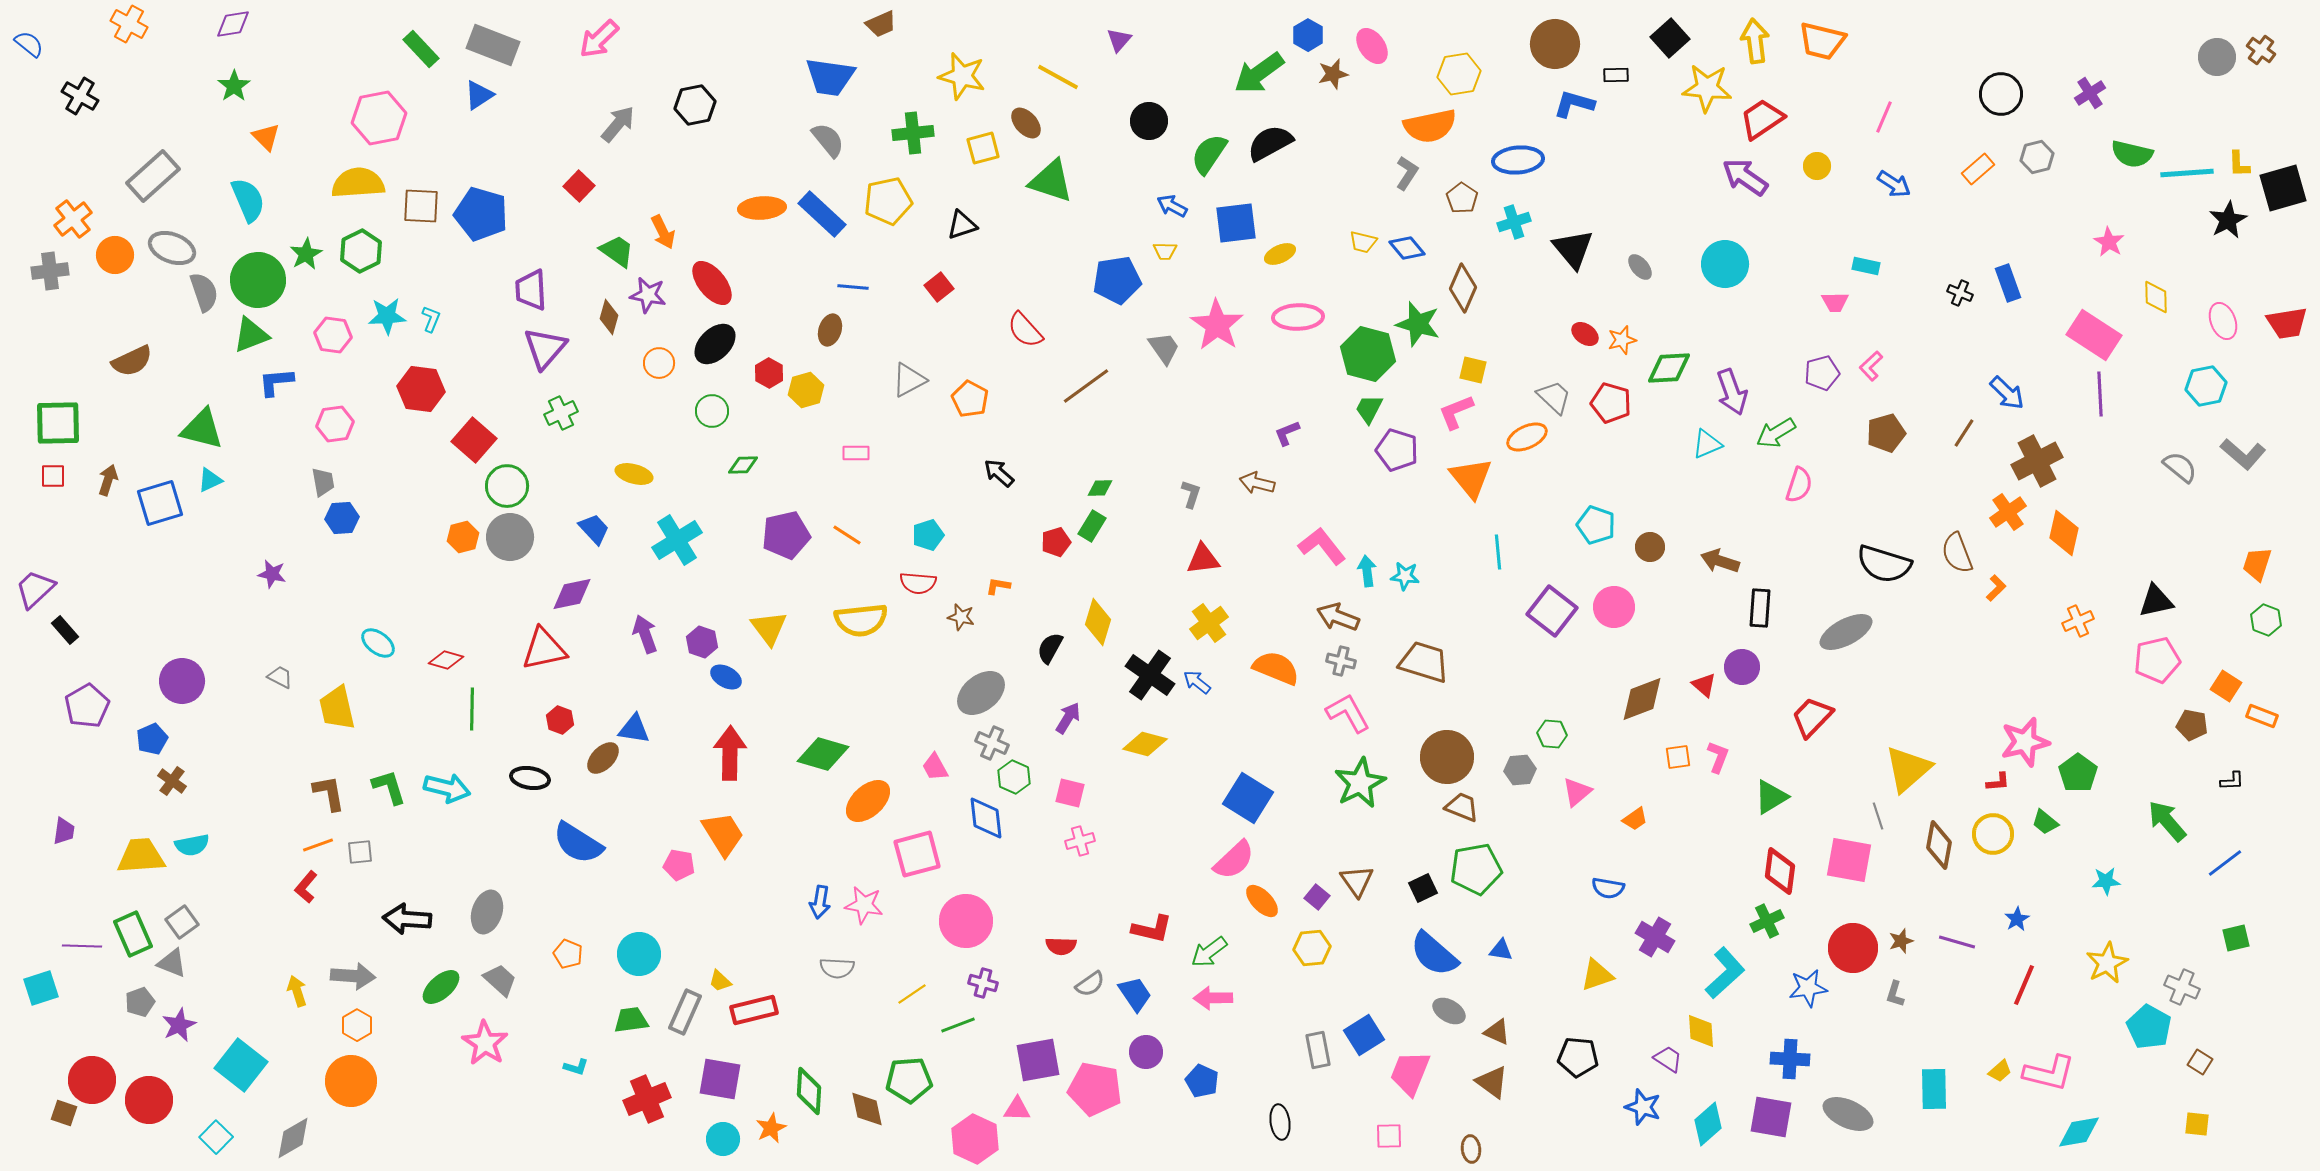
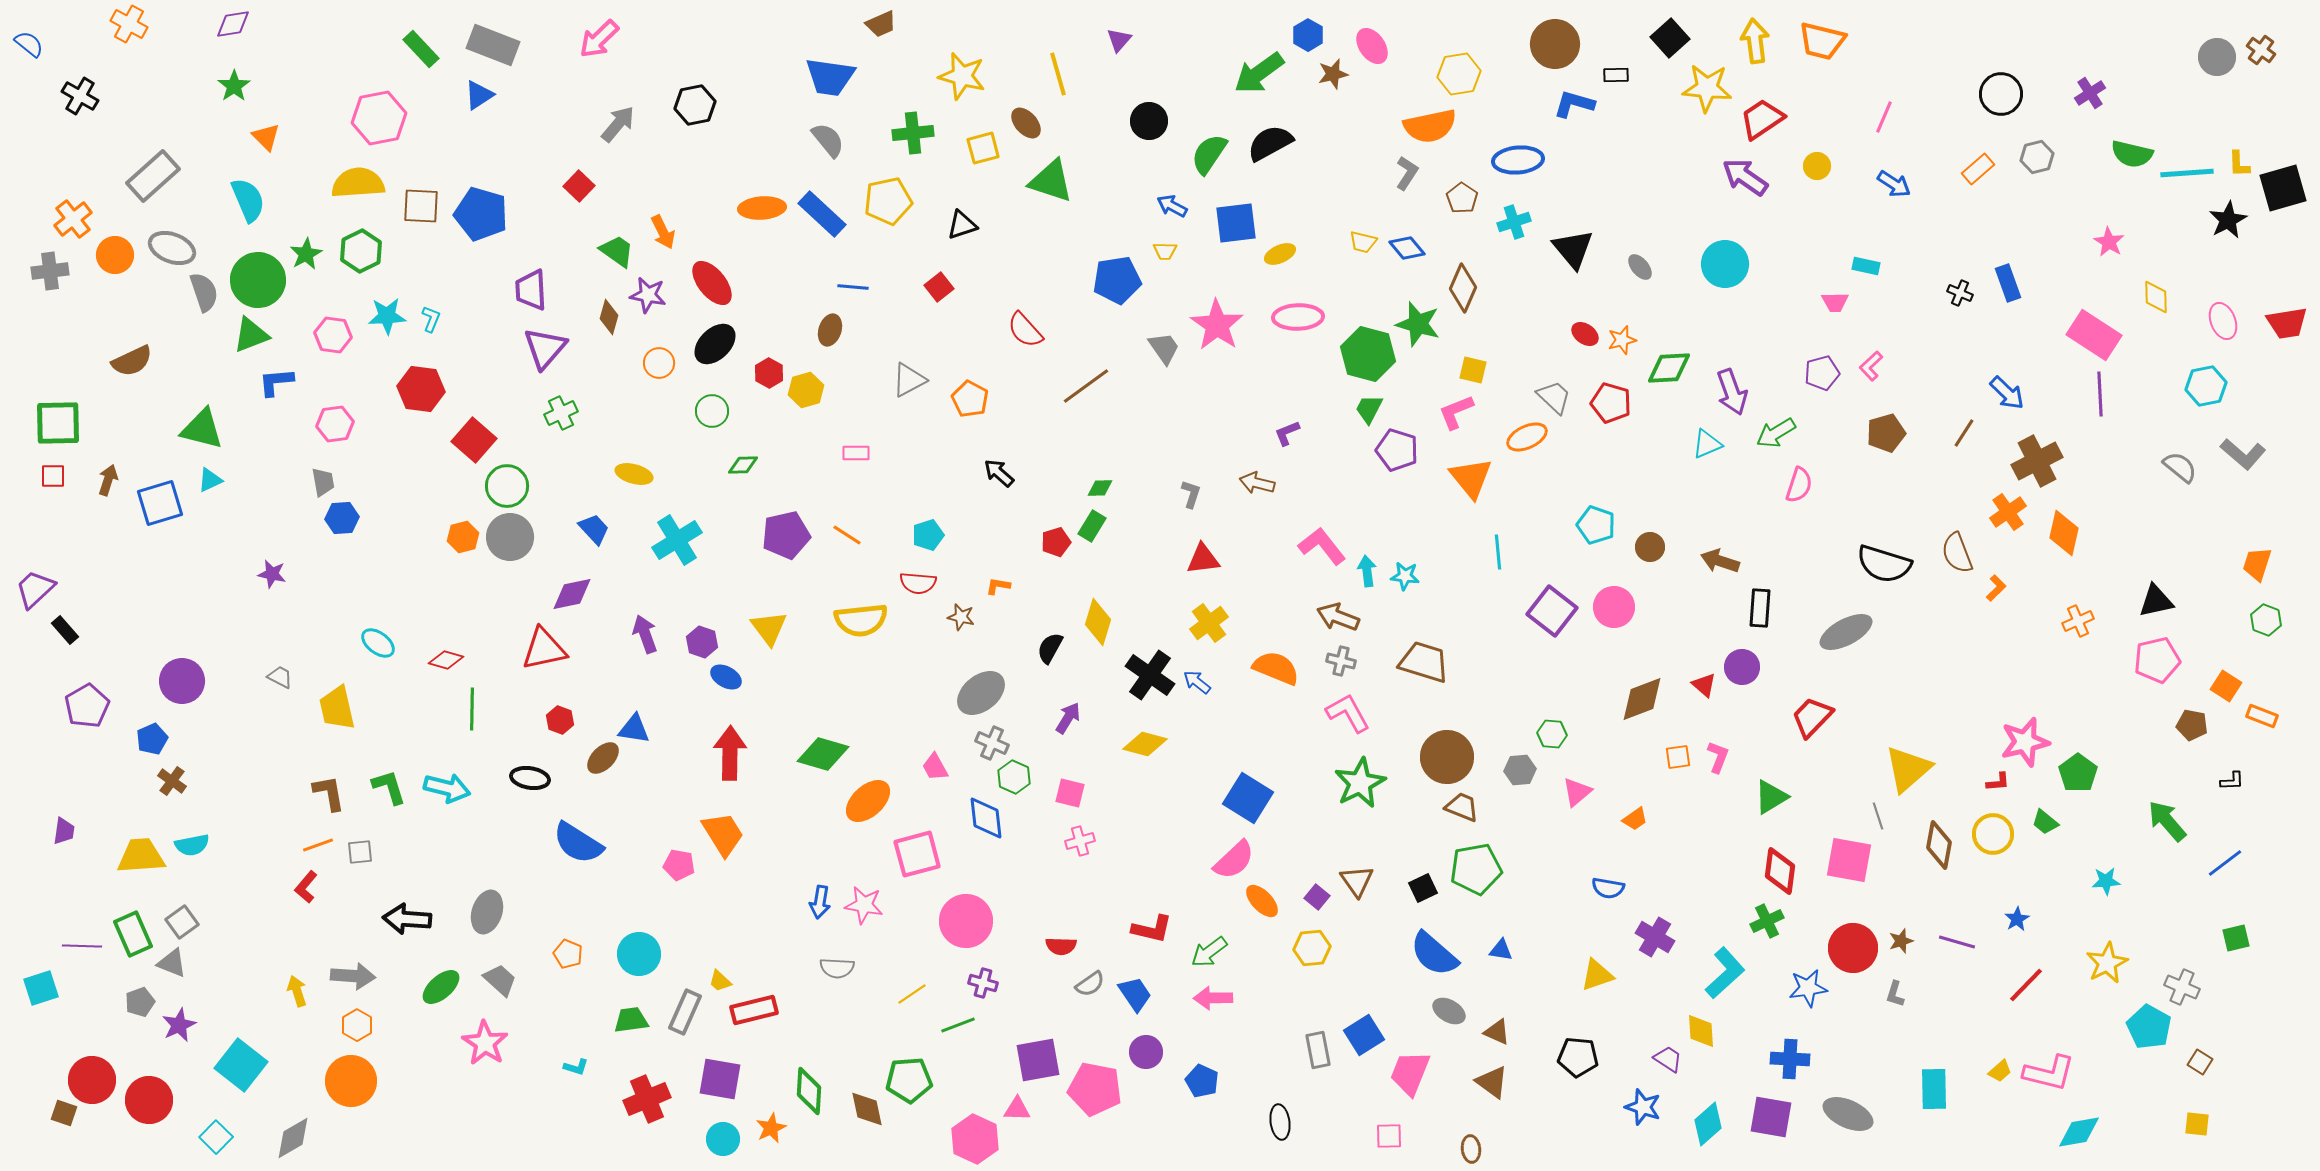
yellow line at (1058, 77): moved 3 px up; rotated 45 degrees clockwise
red line at (2024, 985): moved 2 px right; rotated 21 degrees clockwise
